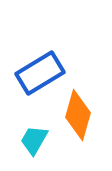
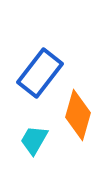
blue rectangle: rotated 21 degrees counterclockwise
